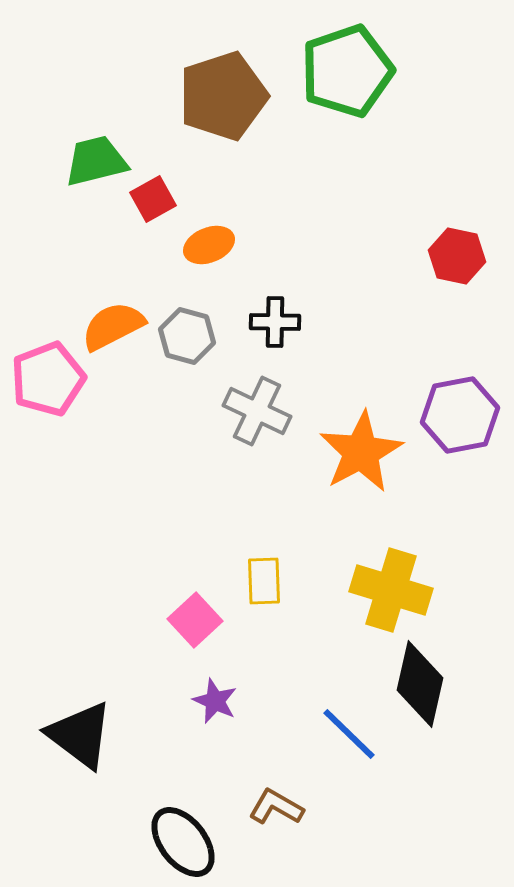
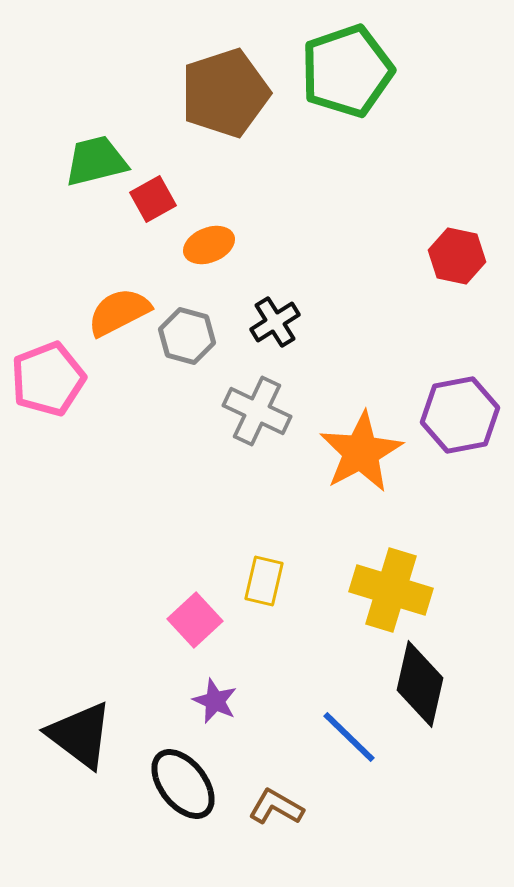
brown pentagon: moved 2 px right, 3 px up
black cross: rotated 33 degrees counterclockwise
orange semicircle: moved 6 px right, 14 px up
yellow rectangle: rotated 15 degrees clockwise
blue line: moved 3 px down
black ellipse: moved 58 px up
